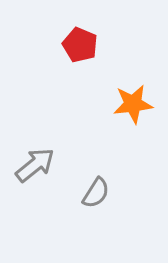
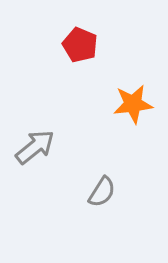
gray arrow: moved 18 px up
gray semicircle: moved 6 px right, 1 px up
